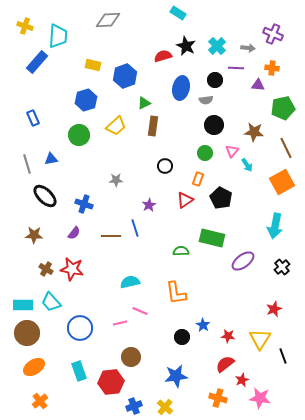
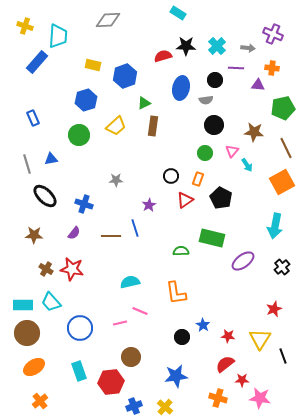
black star at (186, 46): rotated 24 degrees counterclockwise
black circle at (165, 166): moved 6 px right, 10 px down
red star at (242, 380): rotated 24 degrees clockwise
